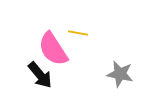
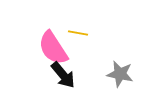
pink semicircle: moved 1 px up
black arrow: moved 23 px right
